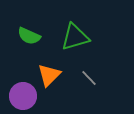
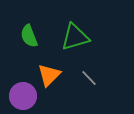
green semicircle: rotated 45 degrees clockwise
